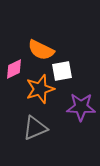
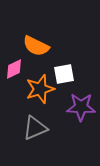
orange semicircle: moved 5 px left, 4 px up
white square: moved 2 px right, 3 px down
